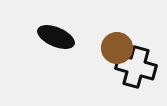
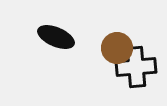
black cross: rotated 21 degrees counterclockwise
